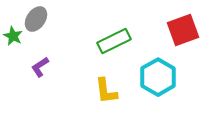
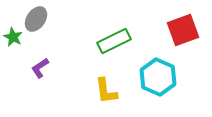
green star: moved 1 px down
purple L-shape: moved 1 px down
cyan hexagon: rotated 6 degrees counterclockwise
